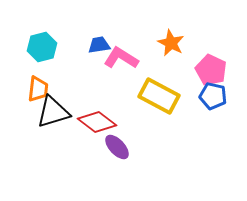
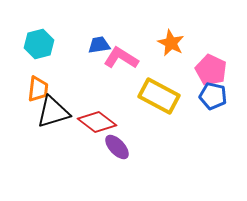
cyan hexagon: moved 3 px left, 3 px up
